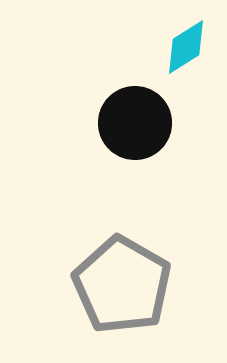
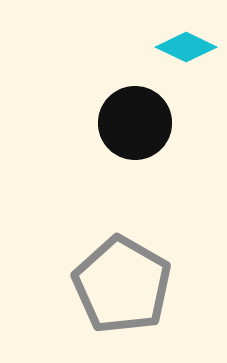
cyan diamond: rotated 58 degrees clockwise
